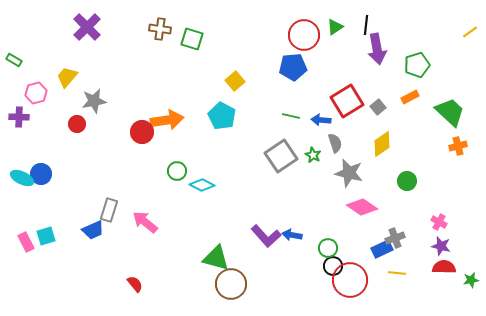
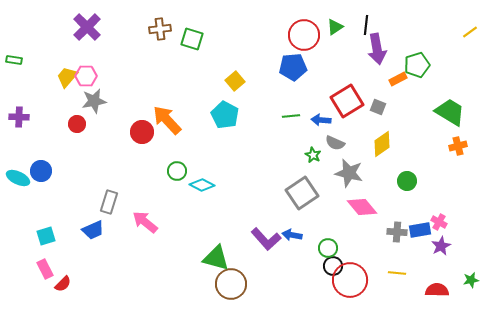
brown cross at (160, 29): rotated 15 degrees counterclockwise
green rectangle at (14, 60): rotated 21 degrees counterclockwise
pink hexagon at (36, 93): moved 50 px right, 17 px up; rotated 15 degrees clockwise
orange rectangle at (410, 97): moved 12 px left, 18 px up
gray square at (378, 107): rotated 28 degrees counterclockwise
green trapezoid at (450, 112): rotated 12 degrees counterclockwise
cyan pentagon at (222, 116): moved 3 px right, 1 px up
green line at (291, 116): rotated 18 degrees counterclockwise
orange arrow at (167, 120): rotated 124 degrees counterclockwise
gray semicircle at (335, 143): rotated 132 degrees clockwise
gray square at (281, 156): moved 21 px right, 37 px down
blue circle at (41, 174): moved 3 px up
cyan ellipse at (22, 178): moved 4 px left
pink diamond at (362, 207): rotated 16 degrees clockwise
gray rectangle at (109, 210): moved 8 px up
purple L-shape at (266, 236): moved 3 px down
gray cross at (395, 238): moved 2 px right, 6 px up; rotated 24 degrees clockwise
pink rectangle at (26, 242): moved 19 px right, 27 px down
purple star at (441, 246): rotated 30 degrees clockwise
blue rectangle at (382, 249): moved 38 px right, 19 px up; rotated 15 degrees clockwise
red semicircle at (444, 267): moved 7 px left, 23 px down
red semicircle at (135, 284): moved 72 px left; rotated 84 degrees clockwise
